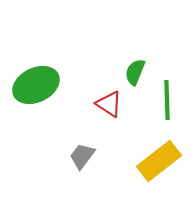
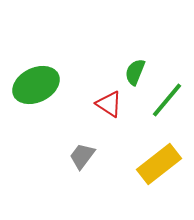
green line: rotated 42 degrees clockwise
yellow rectangle: moved 3 px down
